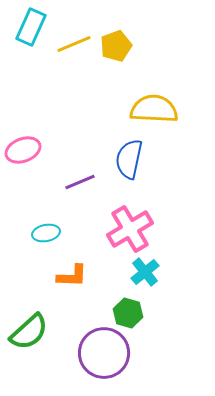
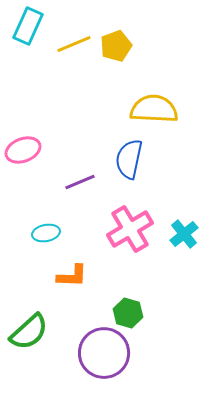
cyan rectangle: moved 3 px left, 1 px up
cyan cross: moved 39 px right, 38 px up
